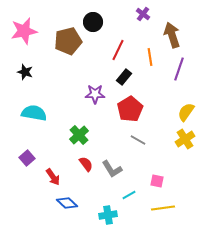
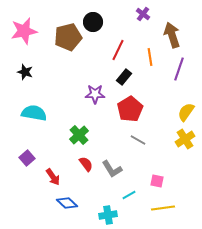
brown pentagon: moved 4 px up
